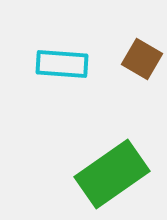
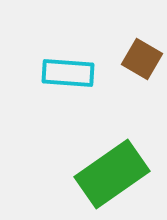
cyan rectangle: moved 6 px right, 9 px down
